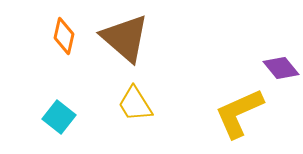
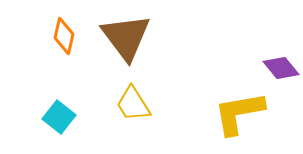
brown triangle: moved 1 px right, 1 px up; rotated 12 degrees clockwise
yellow trapezoid: moved 2 px left
yellow L-shape: rotated 14 degrees clockwise
